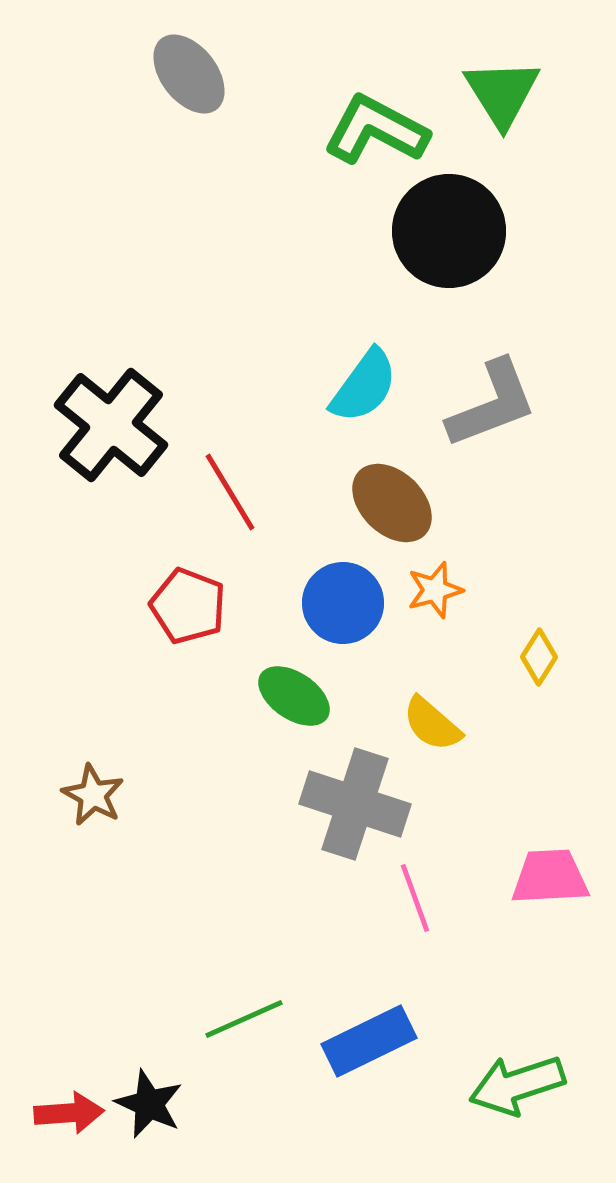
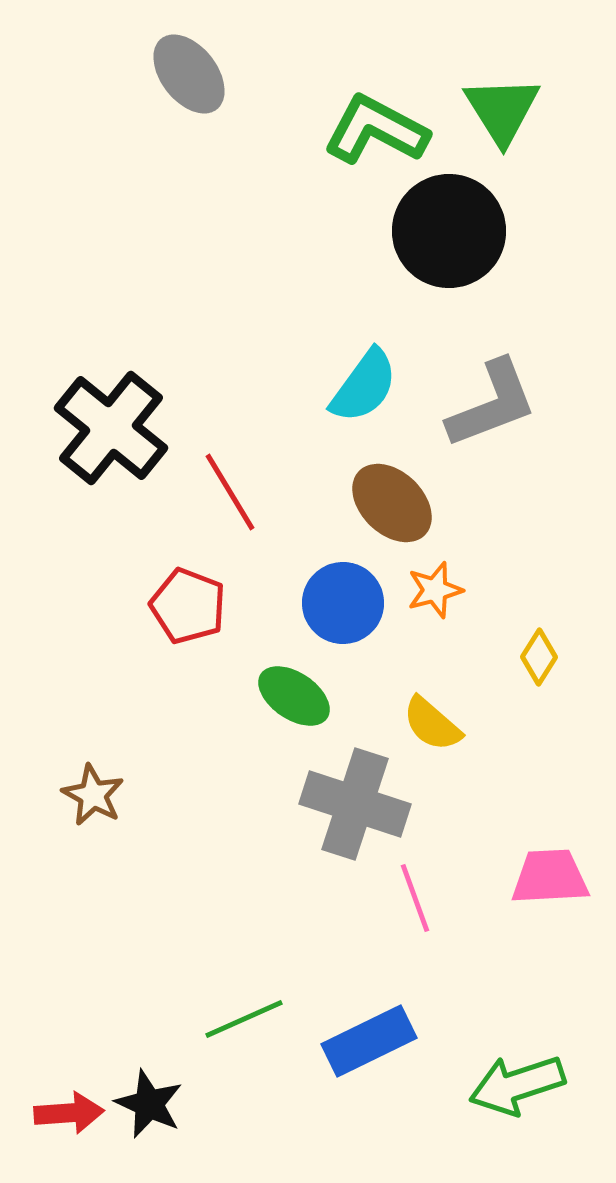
green triangle: moved 17 px down
black cross: moved 3 px down
